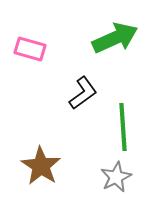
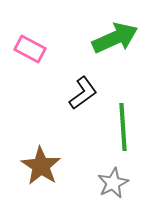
pink rectangle: rotated 12 degrees clockwise
gray star: moved 3 px left, 6 px down
